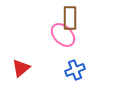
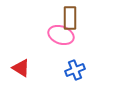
pink ellipse: moved 2 px left; rotated 25 degrees counterclockwise
red triangle: rotated 48 degrees counterclockwise
